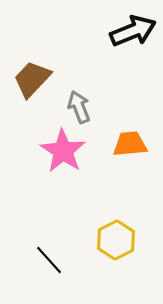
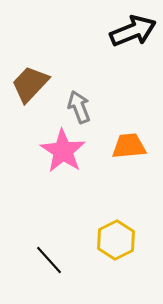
brown trapezoid: moved 2 px left, 5 px down
orange trapezoid: moved 1 px left, 2 px down
